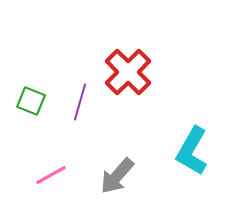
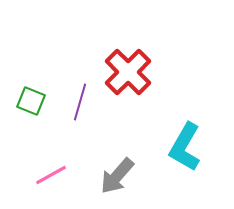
cyan L-shape: moved 7 px left, 4 px up
